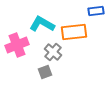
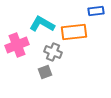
gray cross: rotated 18 degrees counterclockwise
